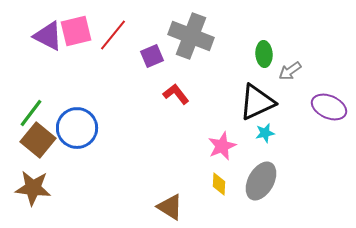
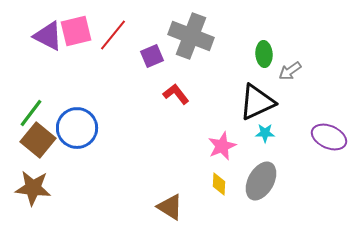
purple ellipse: moved 30 px down
cyan star: rotated 12 degrees clockwise
